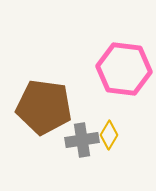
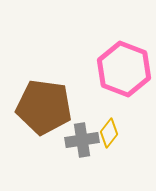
pink hexagon: rotated 14 degrees clockwise
yellow diamond: moved 2 px up; rotated 8 degrees clockwise
